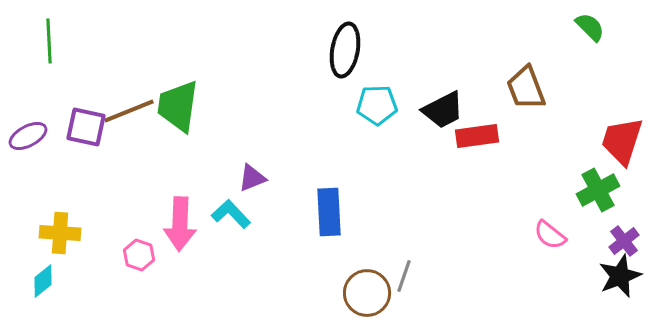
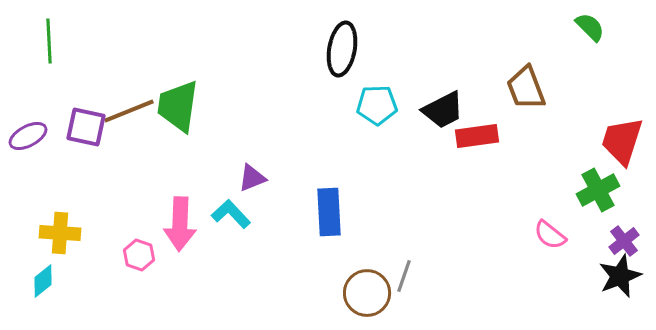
black ellipse: moved 3 px left, 1 px up
